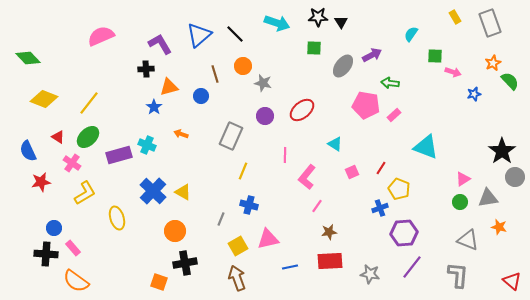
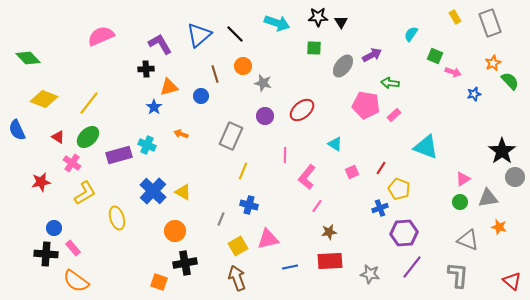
green square at (435, 56): rotated 21 degrees clockwise
blue semicircle at (28, 151): moved 11 px left, 21 px up
